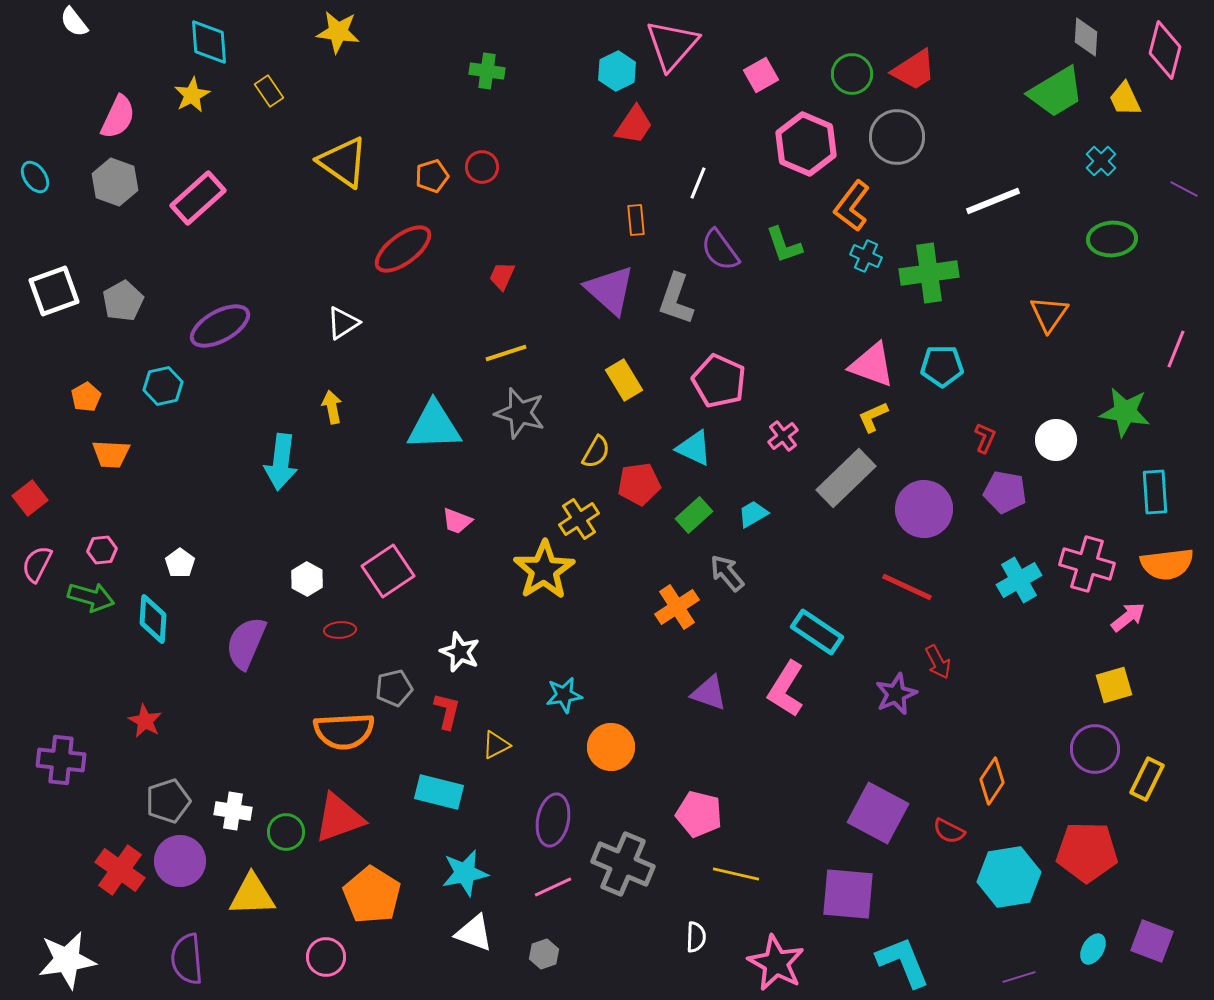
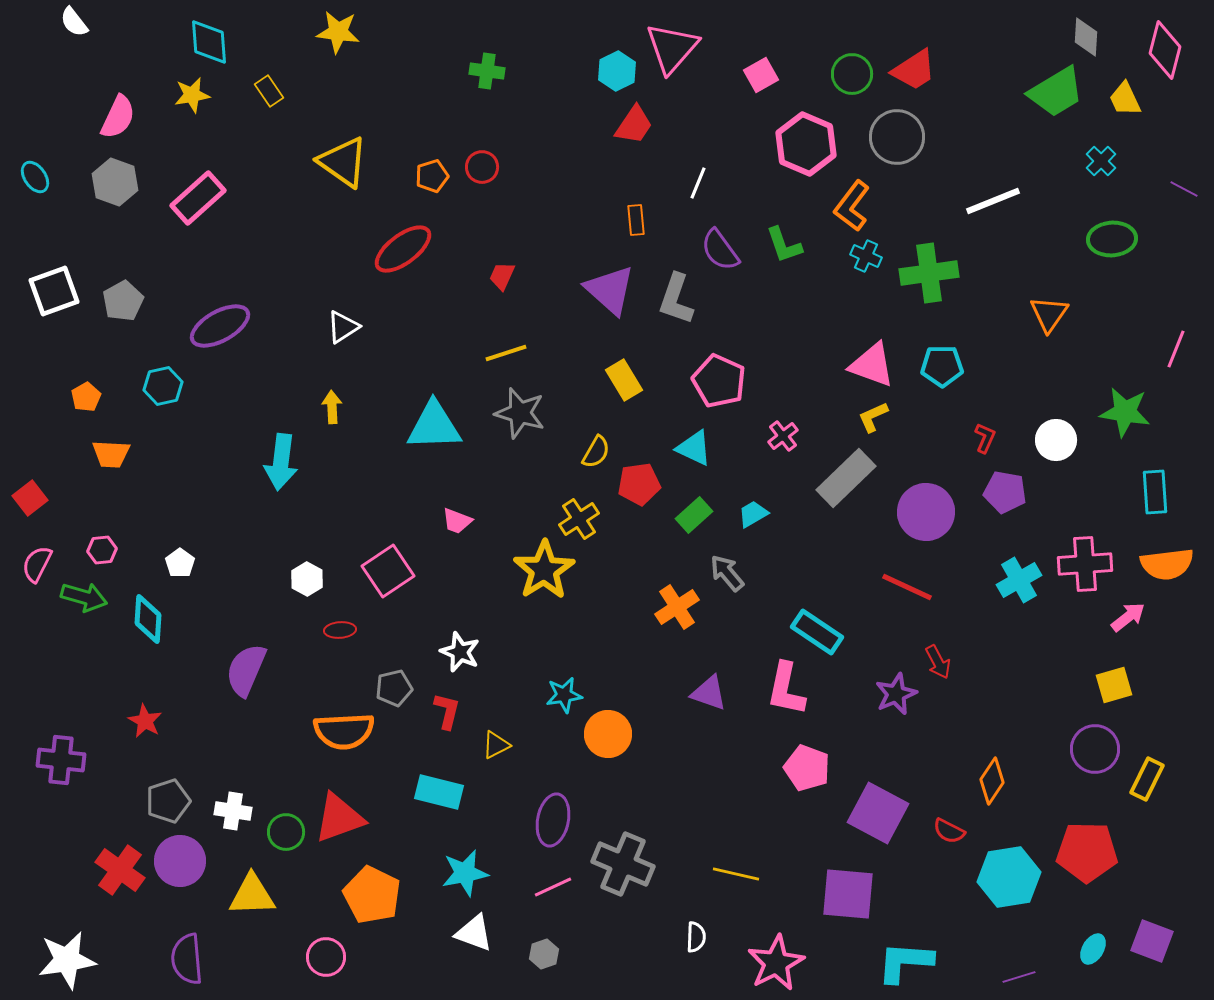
pink triangle at (672, 45): moved 3 px down
yellow star at (192, 95): rotated 18 degrees clockwise
white triangle at (343, 323): moved 4 px down
yellow arrow at (332, 407): rotated 8 degrees clockwise
purple circle at (924, 509): moved 2 px right, 3 px down
pink cross at (1087, 564): moved 2 px left; rotated 20 degrees counterclockwise
green arrow at (91, 597): moved 7 px left
cyan diamond at (153, 619): moved 5 px left
purple semicircle at (246, 643): moved 27 px down
pink L-shape at (786, 689): rotated 20 degrees counterclockwise
orange circle at (611, 747): moved 3 px left, 13 px up
pink pentagon at (699, 814): moved 108 px right, 46 px up; rotated 6 degrees clockwise
orange pentagon at (372, 895): rotated 6 degrees counterclockwise
cyan L-shape at (903, 962): moved 2 px right; rotated 64 degrees counterclockwise
pink star at (776, 963): rotated 16 degrees clockwise
